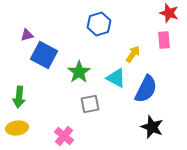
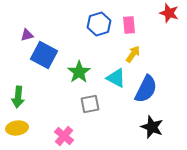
pink rectangle: moved 35 px left, 15 px up
green arrow: moved 1 px left
